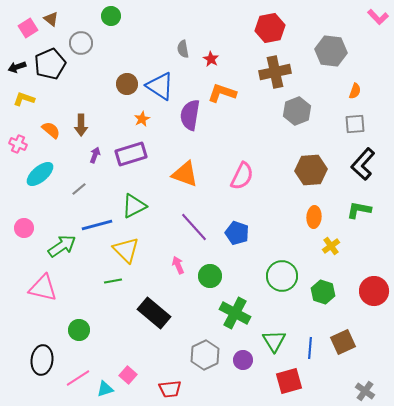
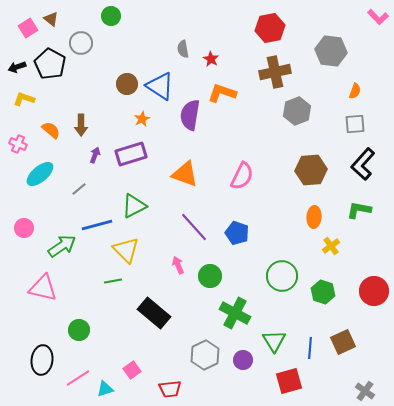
black pentagon at (50, 64): rotated 20 degrees counterclockwise
pink square at (128, 375): moved 4 px right, 5 px up; rotated 12 degrees clockwise
